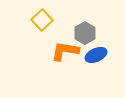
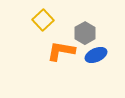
yellow square: moved 1 px right
orange L-shape: moved 4 px left
